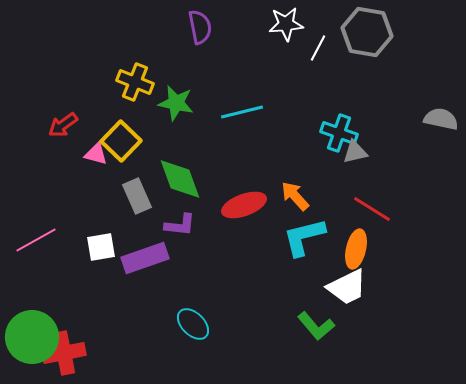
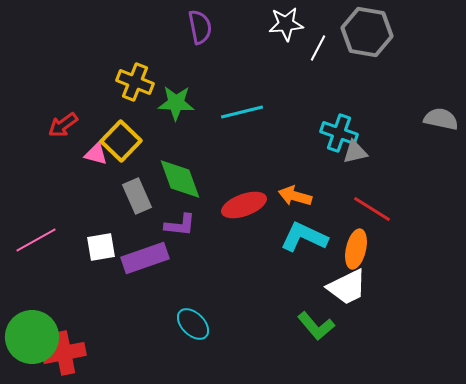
green star: rotated 9 degrees counterclockwise
orange arrow: rotated 32 degrees counterclockwise
cyan L-shape: rotated 39 degrees clockwise
